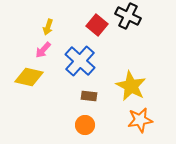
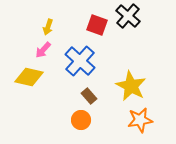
black cross: rotated 15 degrees clockwise
red square: rotated 20 degrees counterclockwise
brown rectangle: rotated 42 degrees clockwise
orange circle: moved 4 px left, 5 px up
